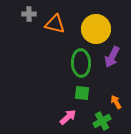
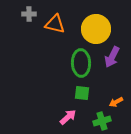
orange arrow: rotated 88 degrees counterclockwise
green cross: rotated 12 degrees clockwise
